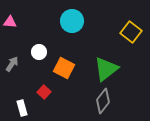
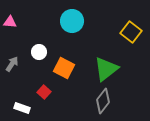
white rectangle: rotated 56 degrees counterclockwise
